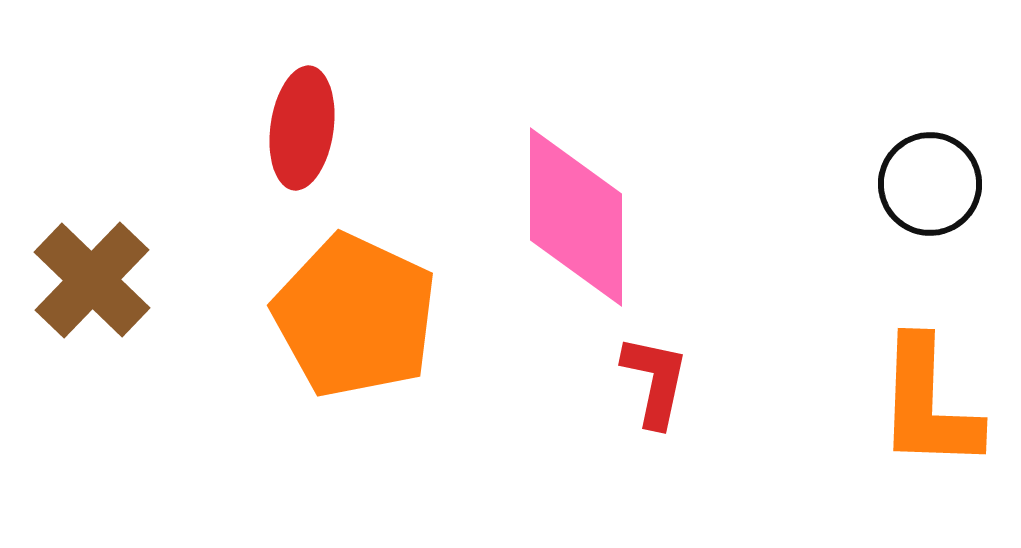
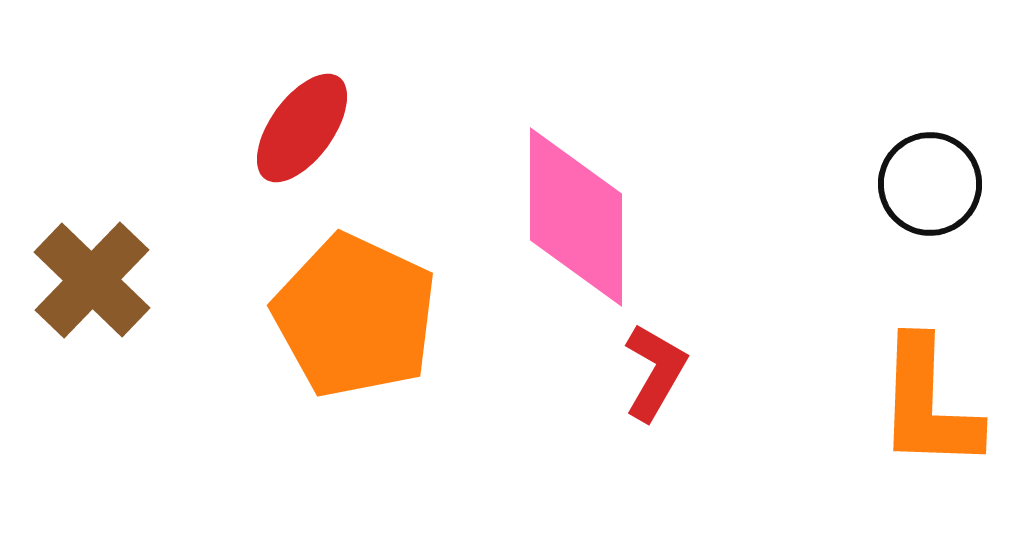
red ellipse: rotated 28 degrees clockwise
red L-shape: moved 9 px up; rotated 18 degrees clockwise
